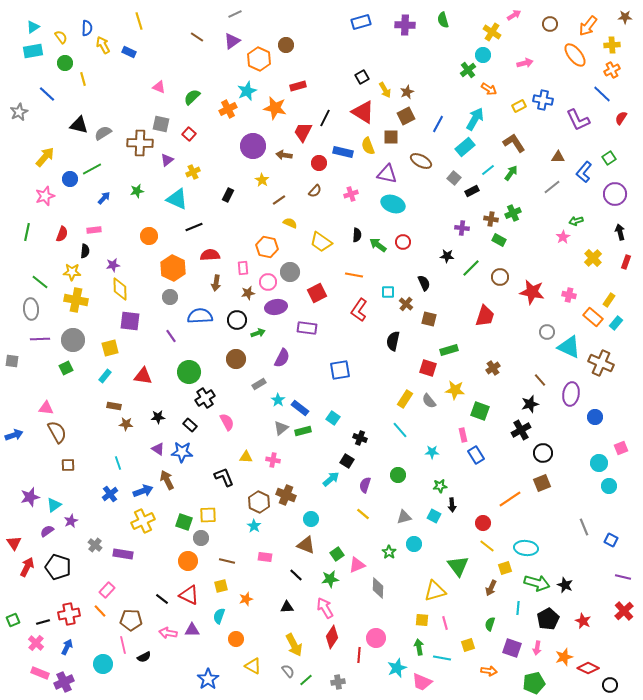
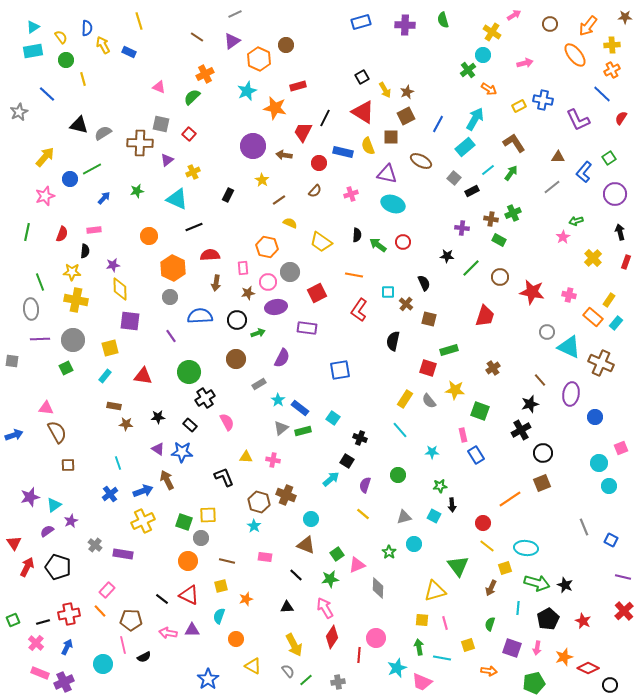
green circle at (65, 63): moved 1 px right, 3 px up
orange cross at (228, 109): moved 23 px left, 35 px up
green line at (40, 282): rotated 30 degrees clockwise
brown hexagon at (259, 502): rotated 10 degrees counterclockwise
